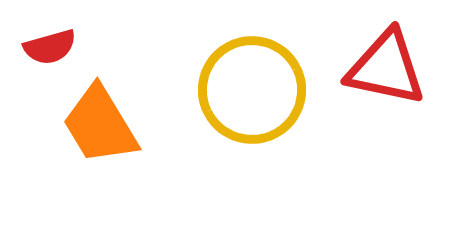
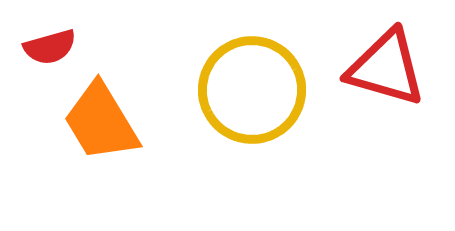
red triangle: rotated 4 degrees clockwise
orange trapezoid: moved 1 px right, 3 px up
